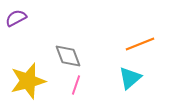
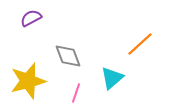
purple semicircle: moved 15 px right
orange line: rotated 20 degrees counterclockwise
cyan triangle: moved 18 px left
pink line: moved 8 px down
